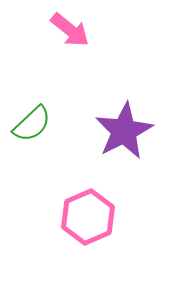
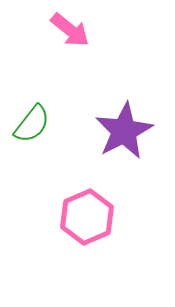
green semicircle: rotated 9 degrees counterclockwise
pink hexagon: moved 1 px left
